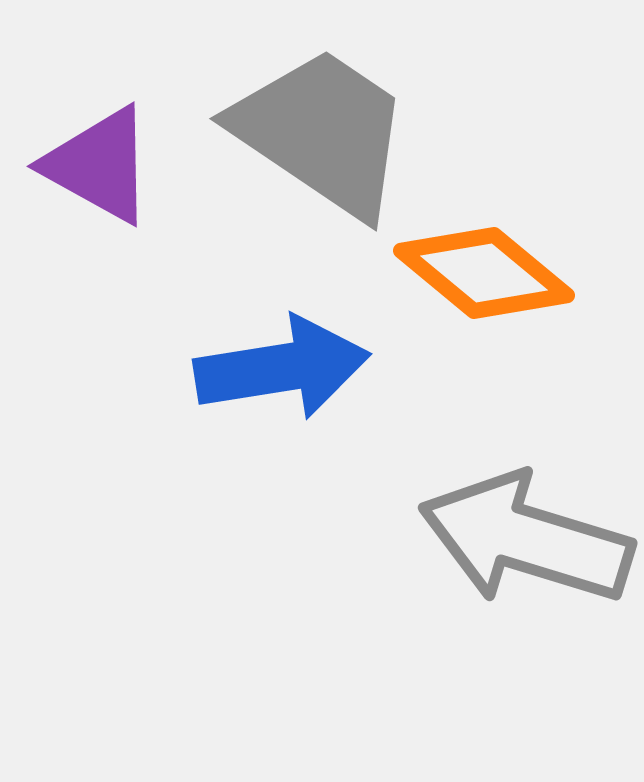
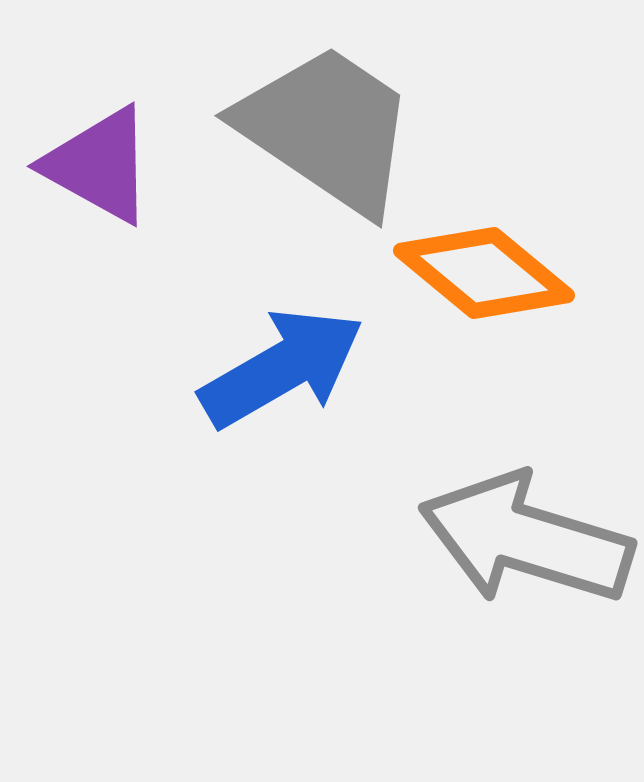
gray trapezoid: moved 5 px right, 3 px up
blue arrow: rotated 21 degrees counterclockwise
